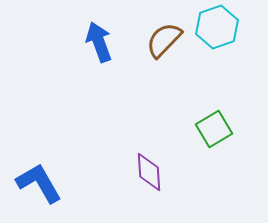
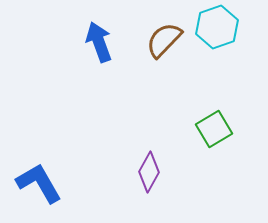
purple diamond: rotated 33 degrees clockwise
